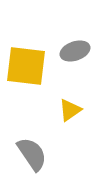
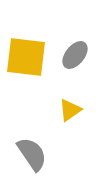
gray ellipse: moved 4 px down; rotated 32 degrees counterclockwise
yellow square: moved 9 px up
